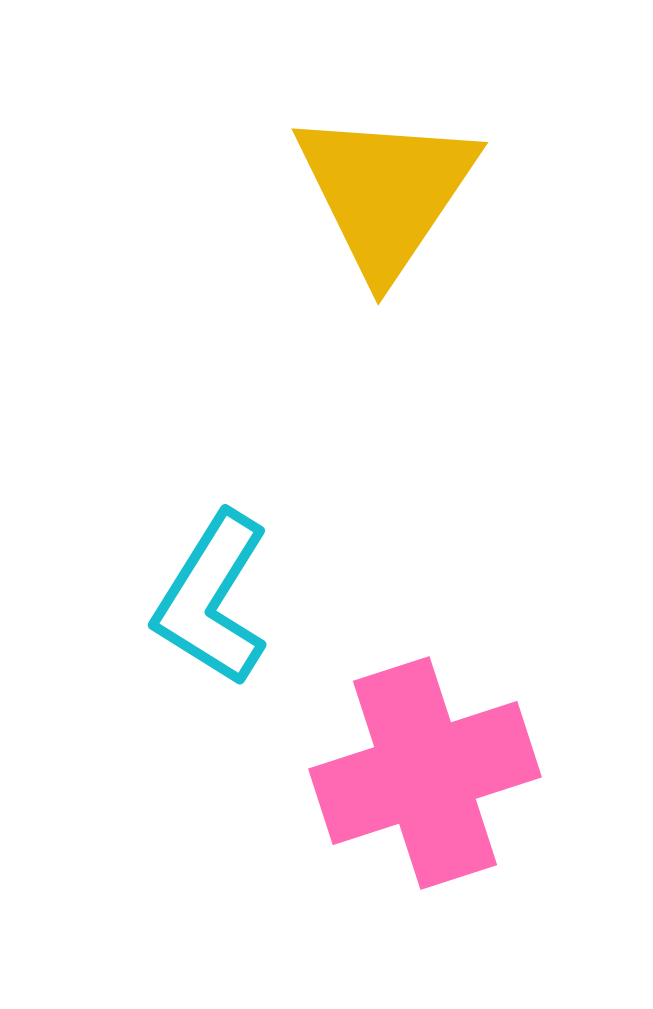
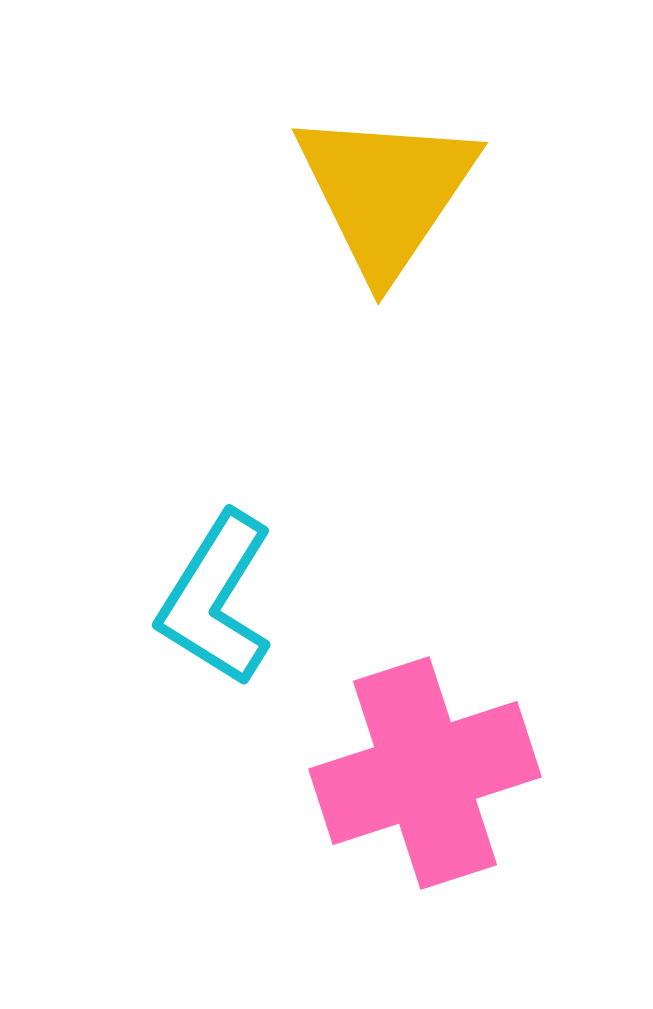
cyan L-shape: moved 4 px right
